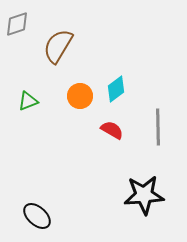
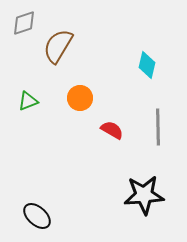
gray diamond: moved 7 px right, 1 px up
cyan diamond: moved 31 px right, 24 px up; rotated 40 degrees counterclockwise
orange circle: moved 2 px down
